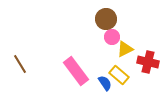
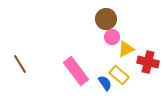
yellow triangle: moved 1 px right
